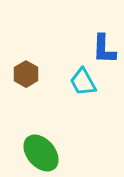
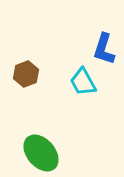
blue L-shape: rotated 16 degrees clockwise
brown hexagon: rotated 10 degrees clockwise
